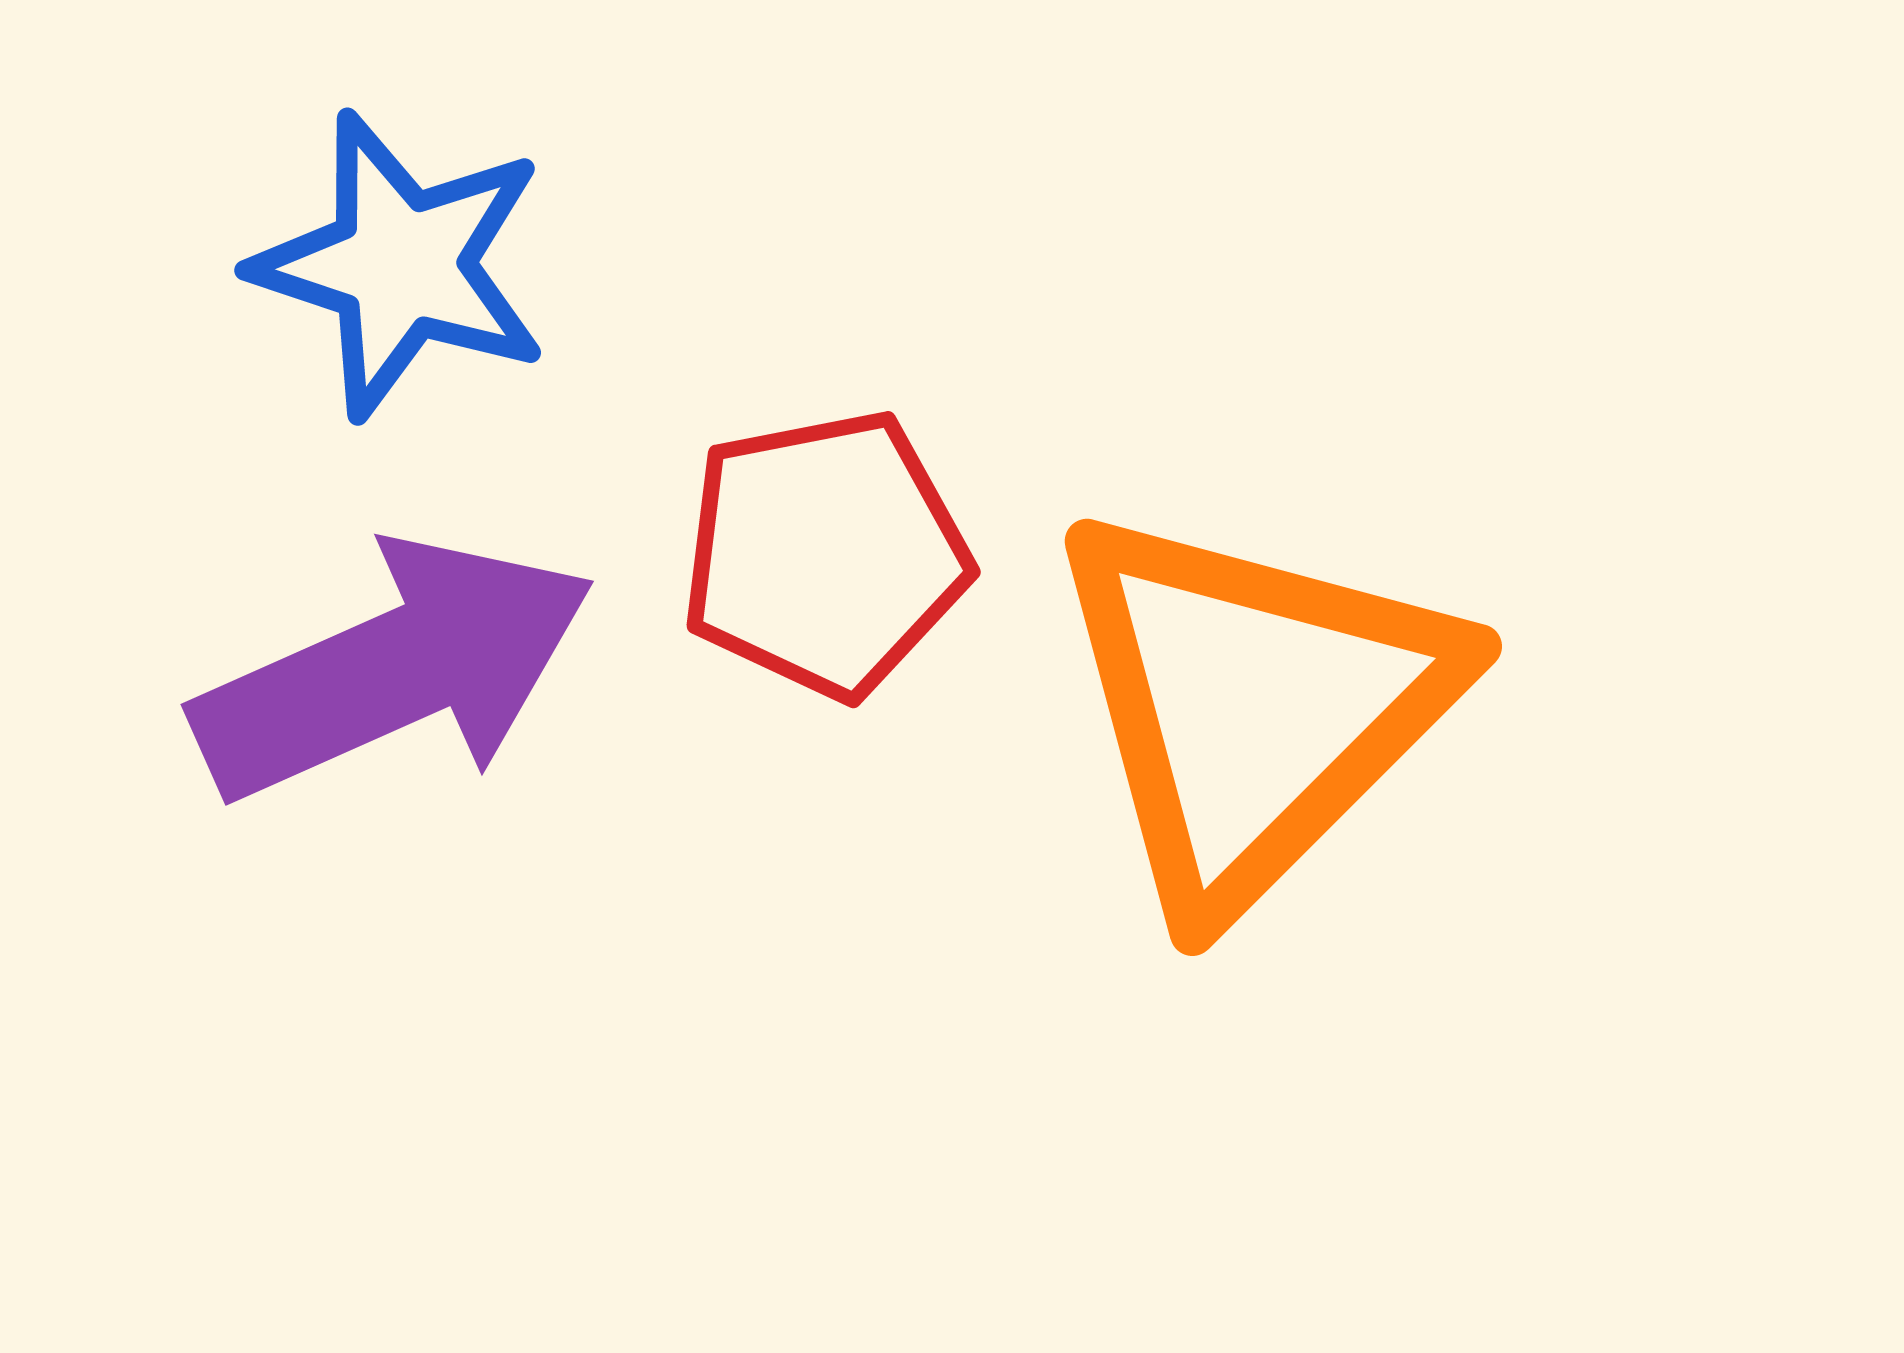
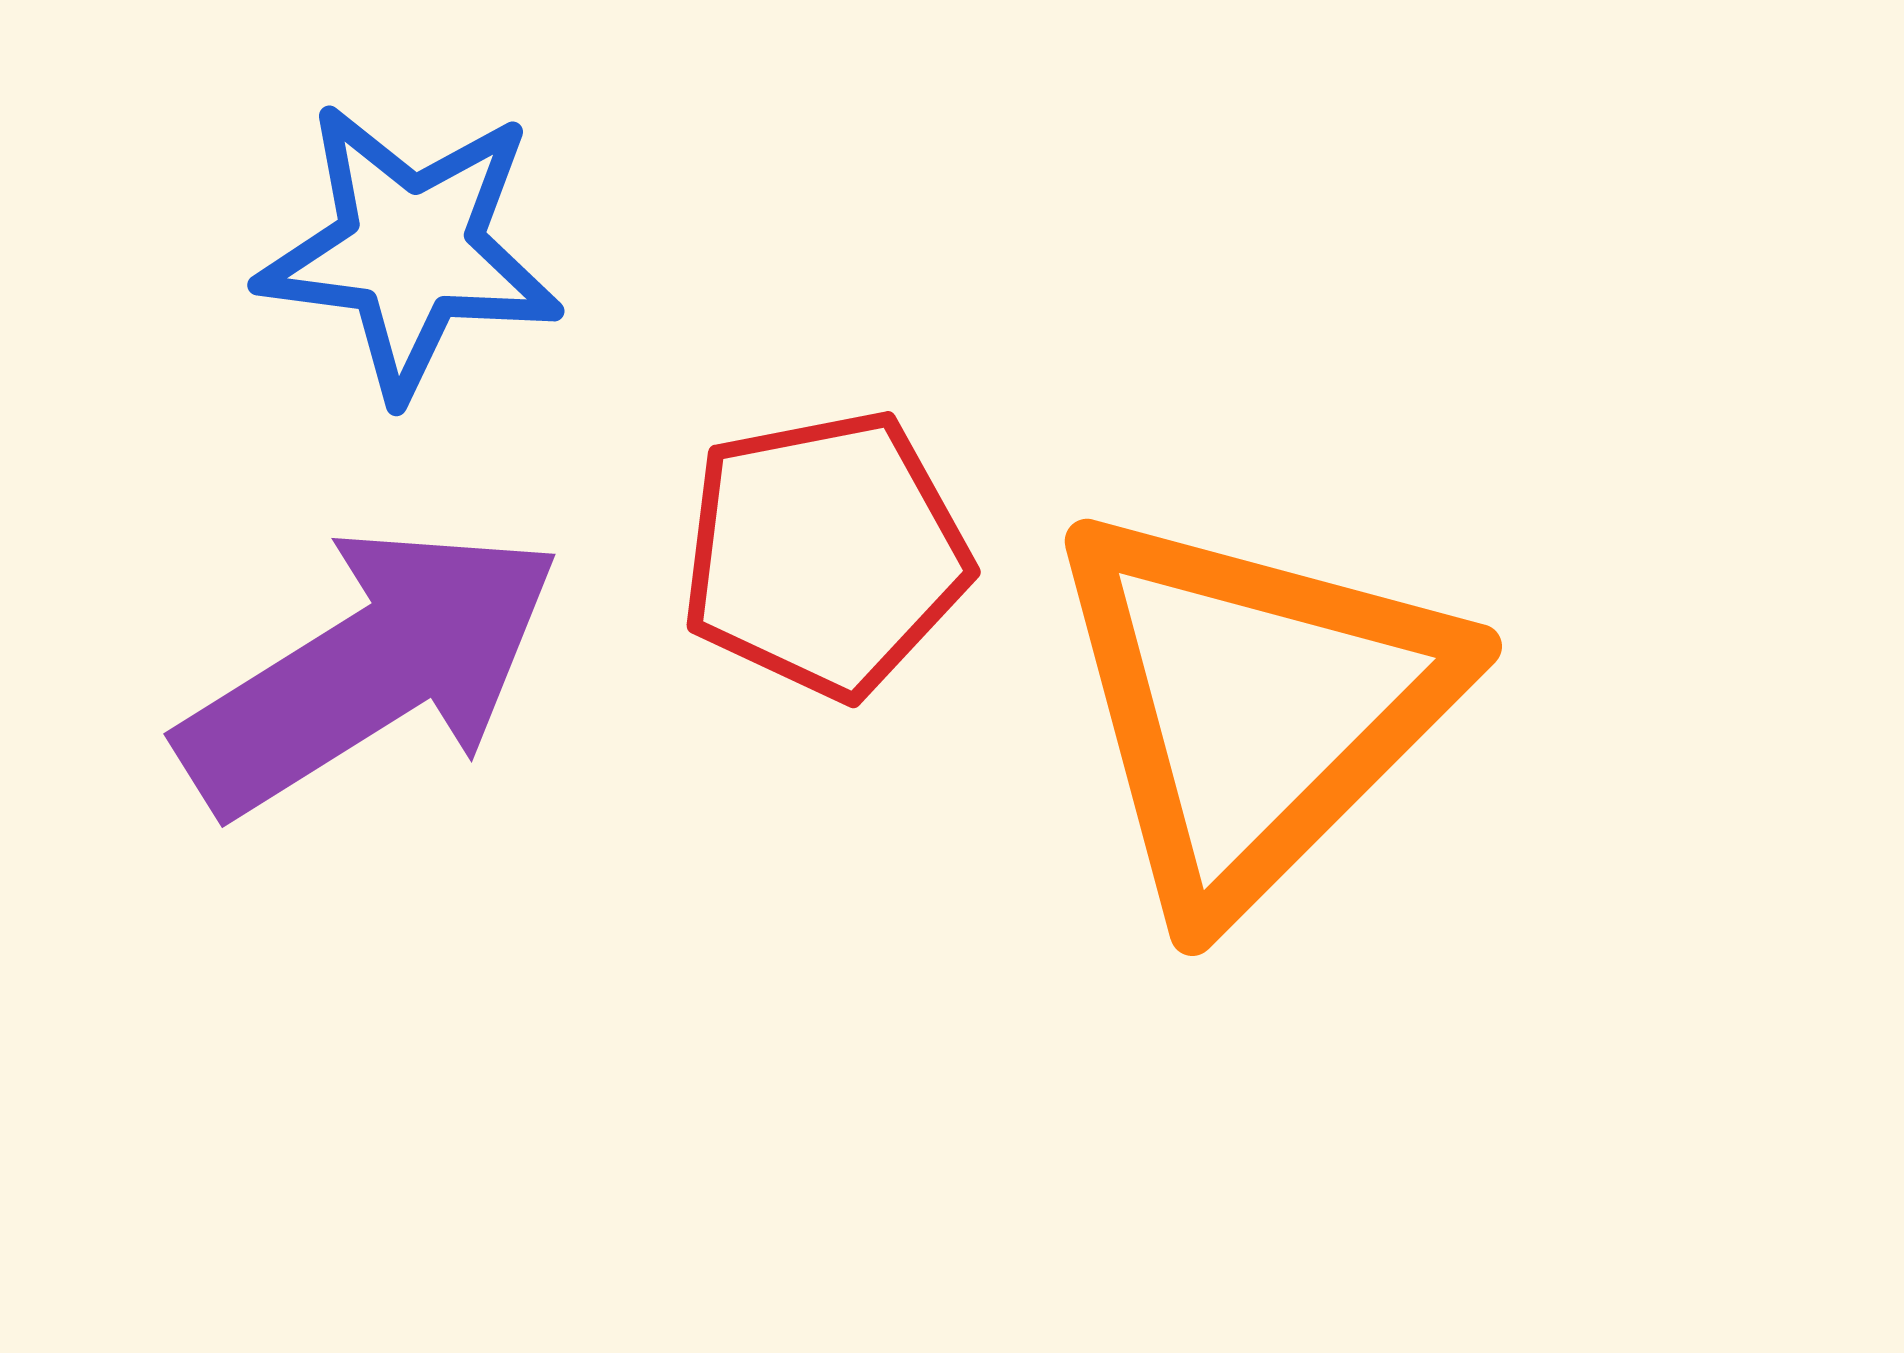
blue star: moved 9 px right, 15 px up; rotated 11 degrees counterclockwise
purple arrow: moved 24 px left; rotated 8 degrees counterclockwise
